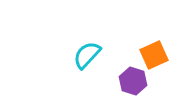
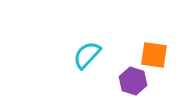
orange square: rotated 32 degrees clockwise
